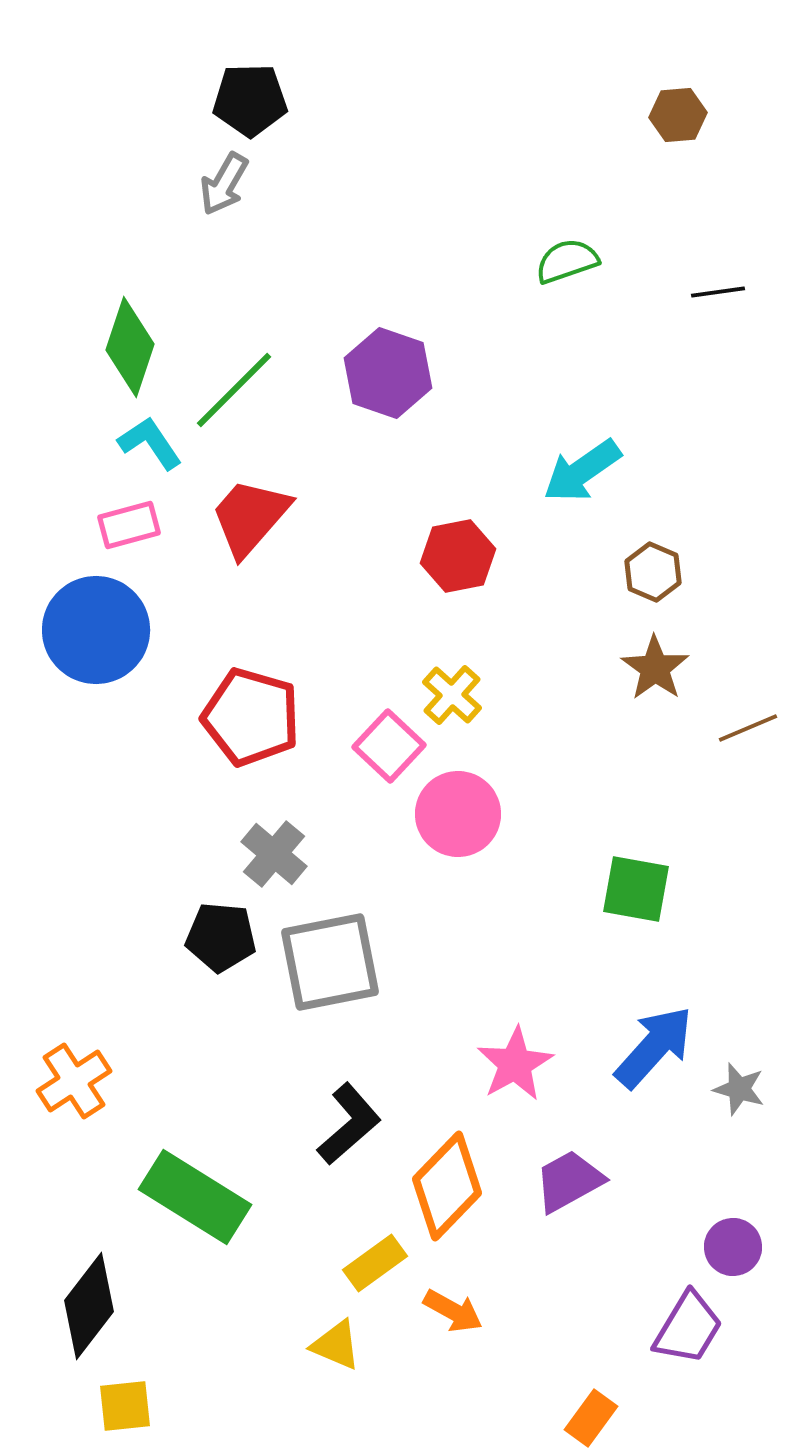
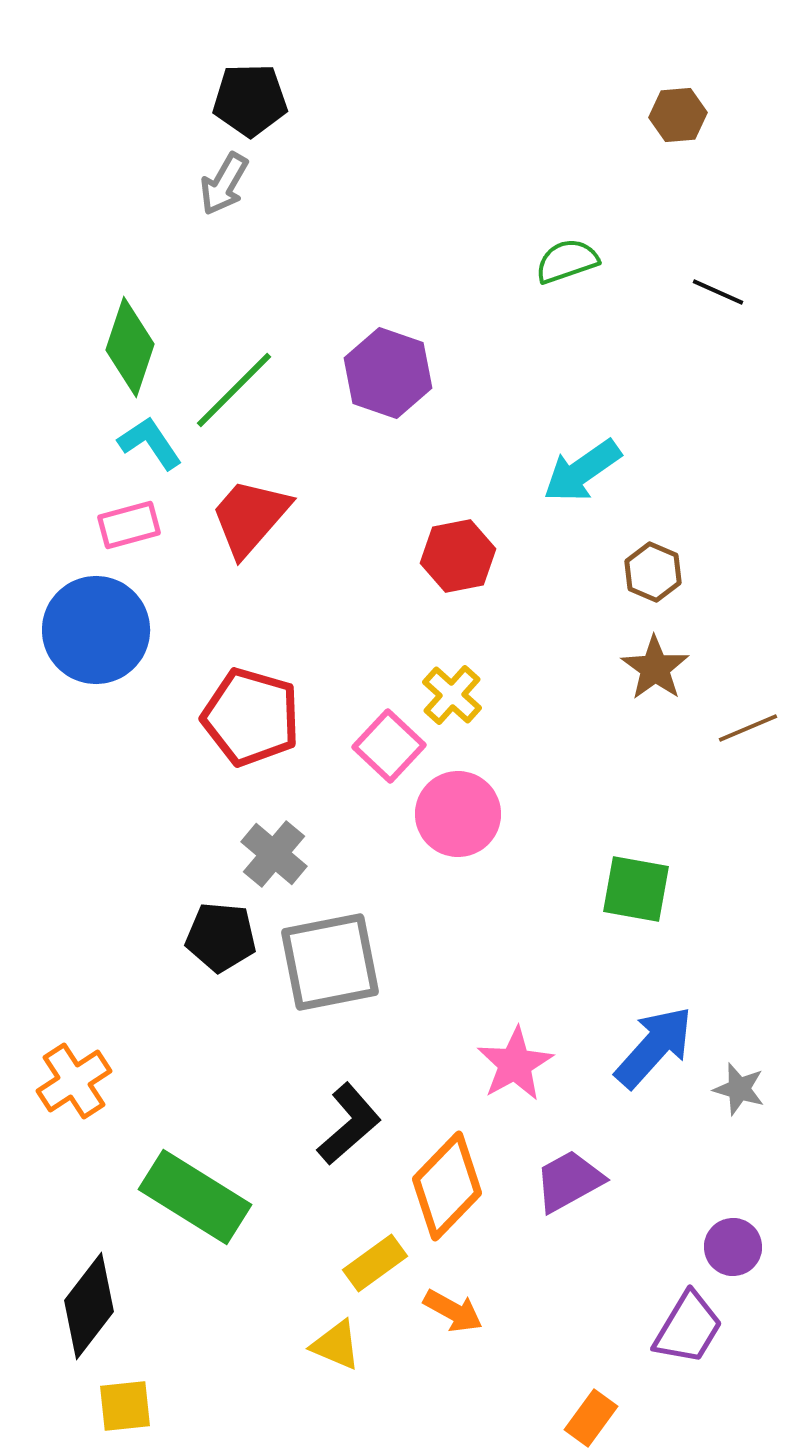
black line at (718, 292): rotated 32 degrees clockwise
